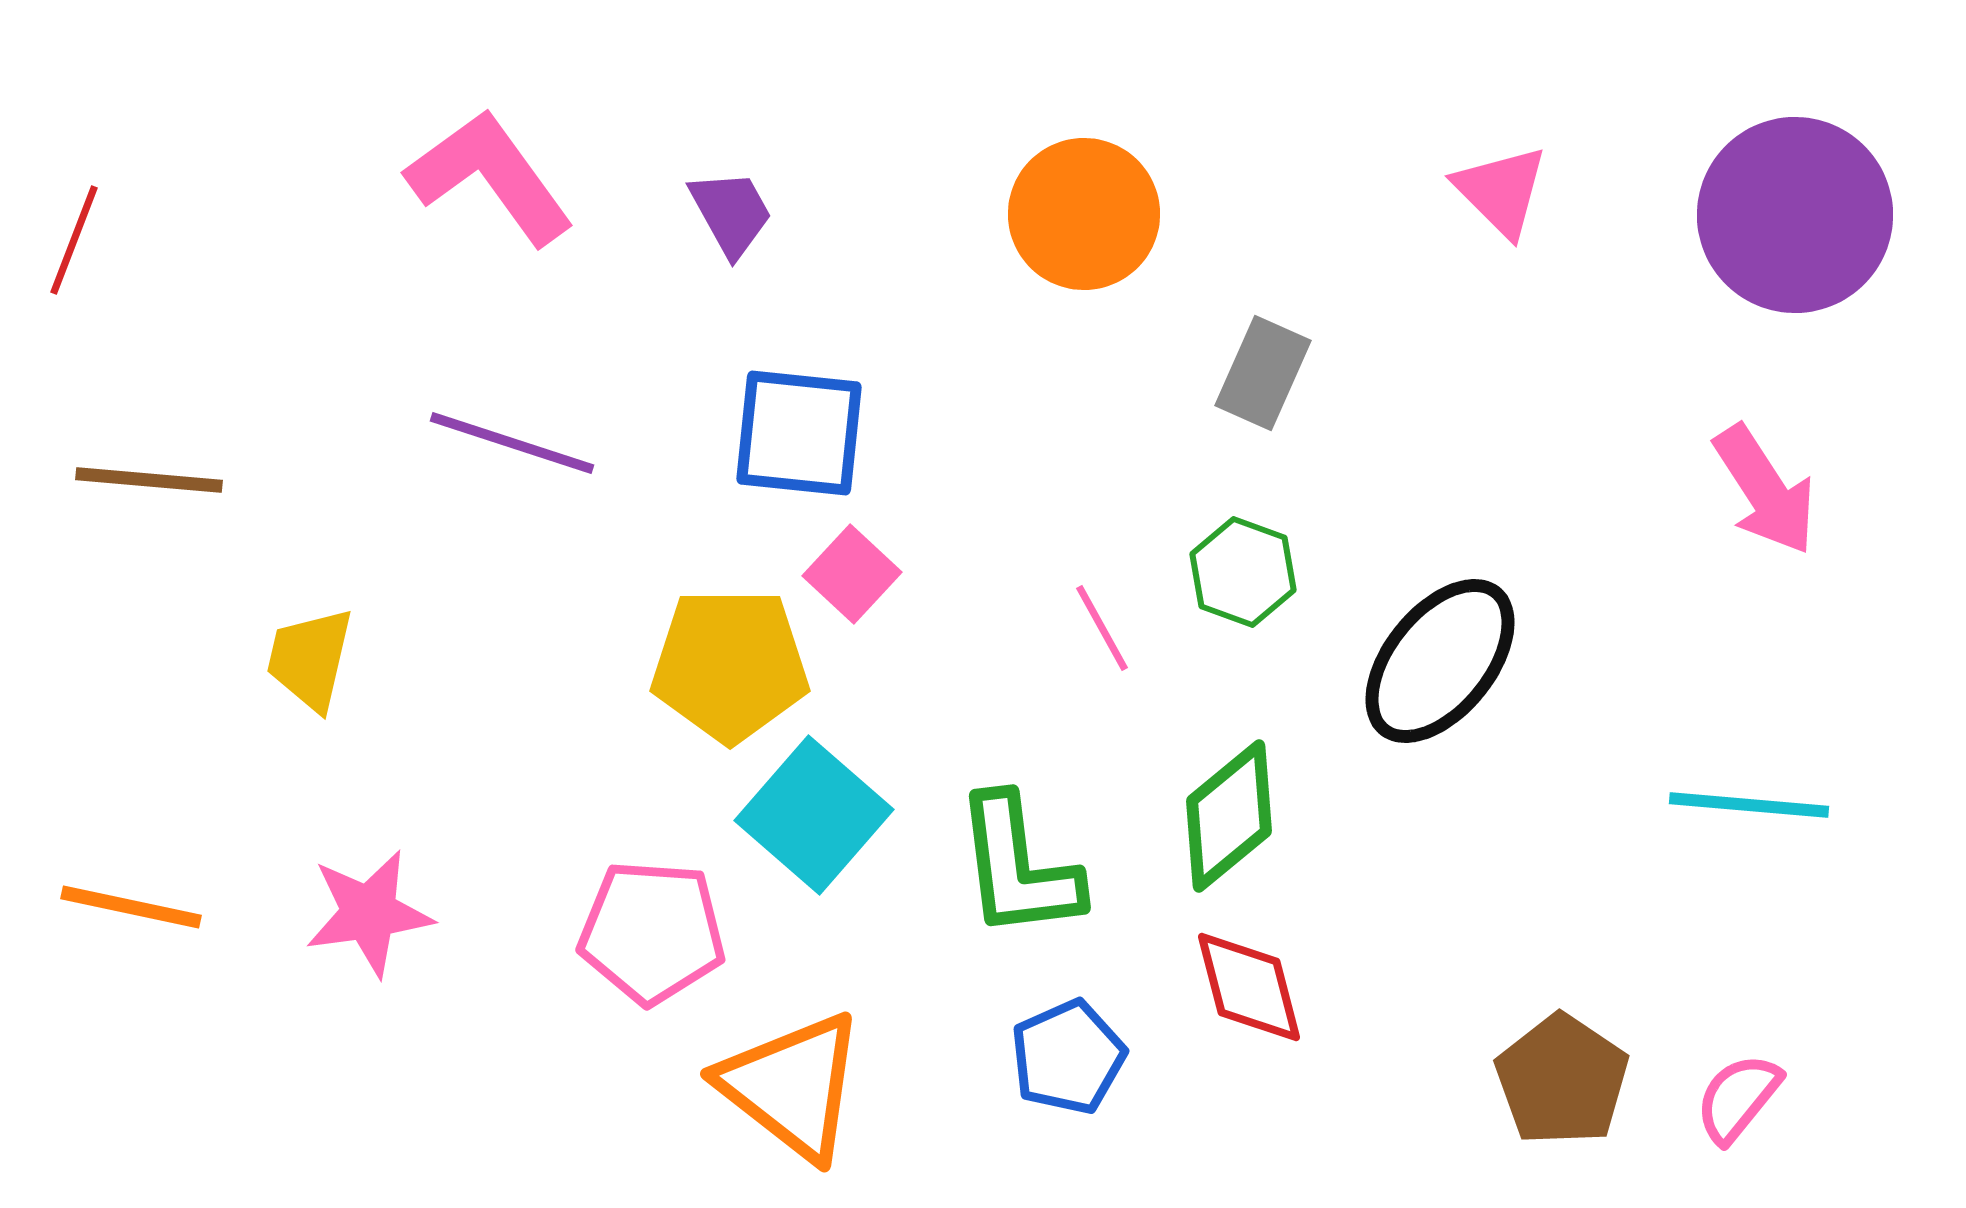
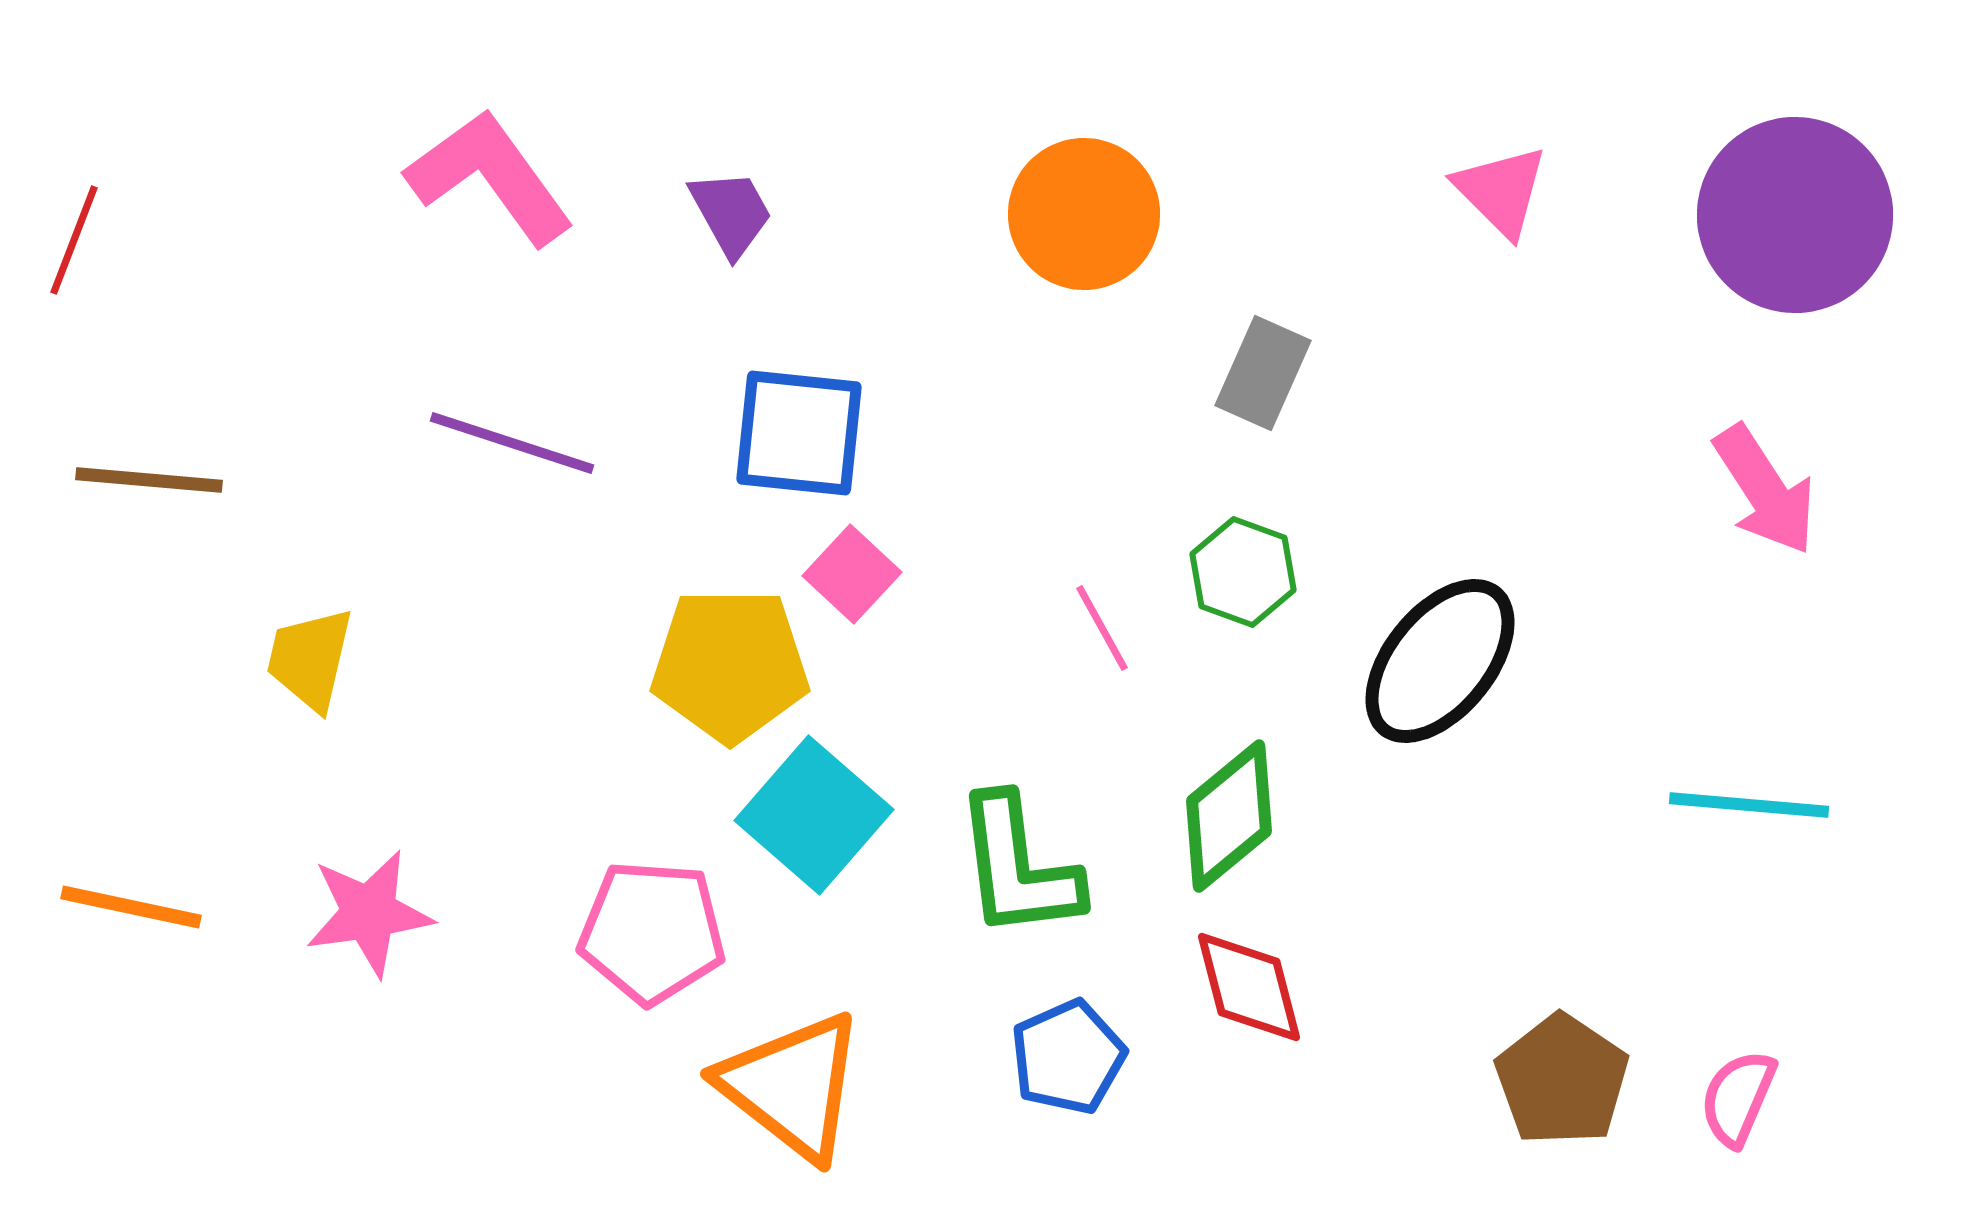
pink semicircle: rotated 16 degrees counterclockwise
